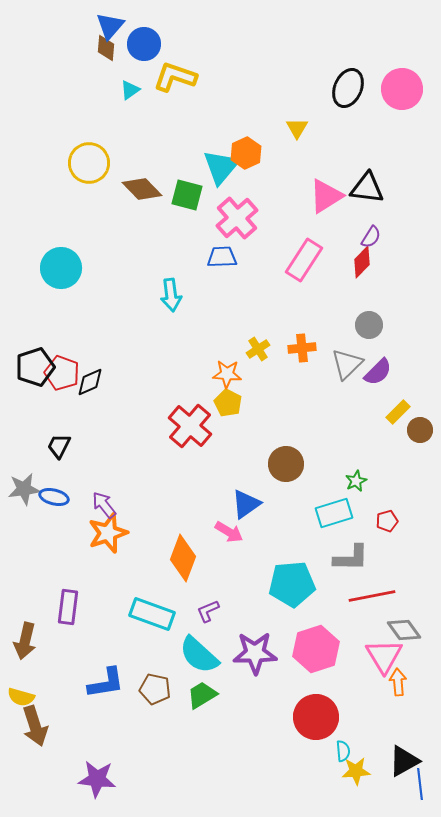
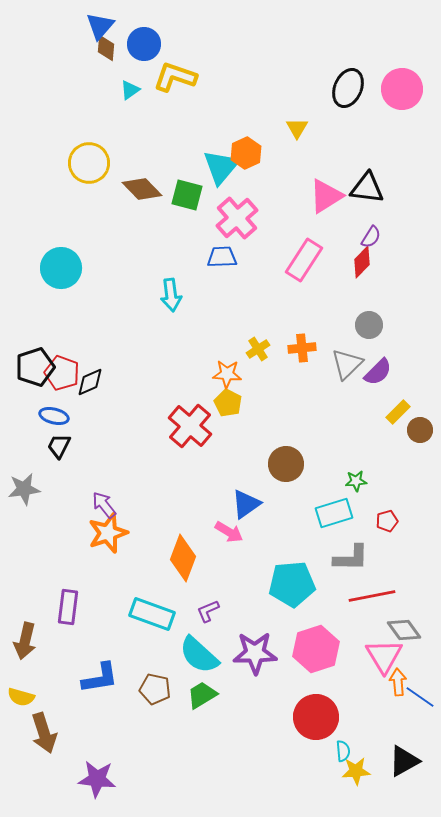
blue triangle at (110, 26): moved 10 px left
green star at (356, 481): rotated 20 degrees clockwise
blue ellipse at (54, 497): moved 81 px up
blue L-shape at (106, 683): moved 6 px left, 5 px up
brown arrow at (35, 726): moved 9 px right, 7 px down
blue line at (420, 784): moved 87 px up; rotated 48 degrees counterclockwise
